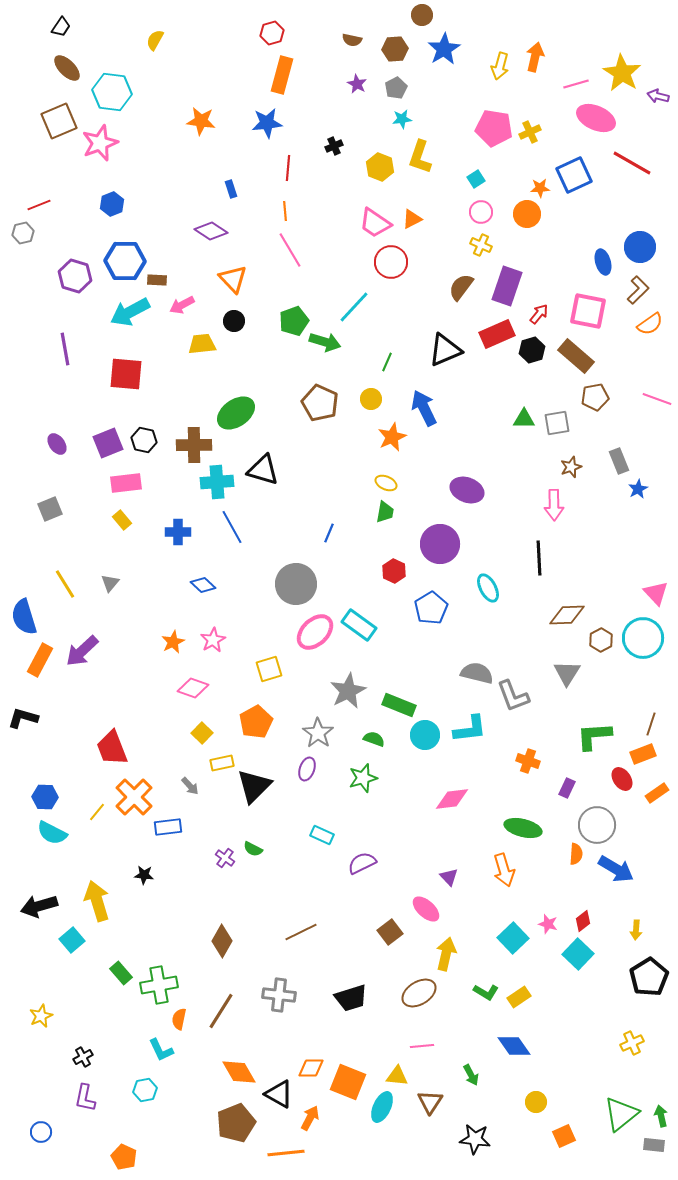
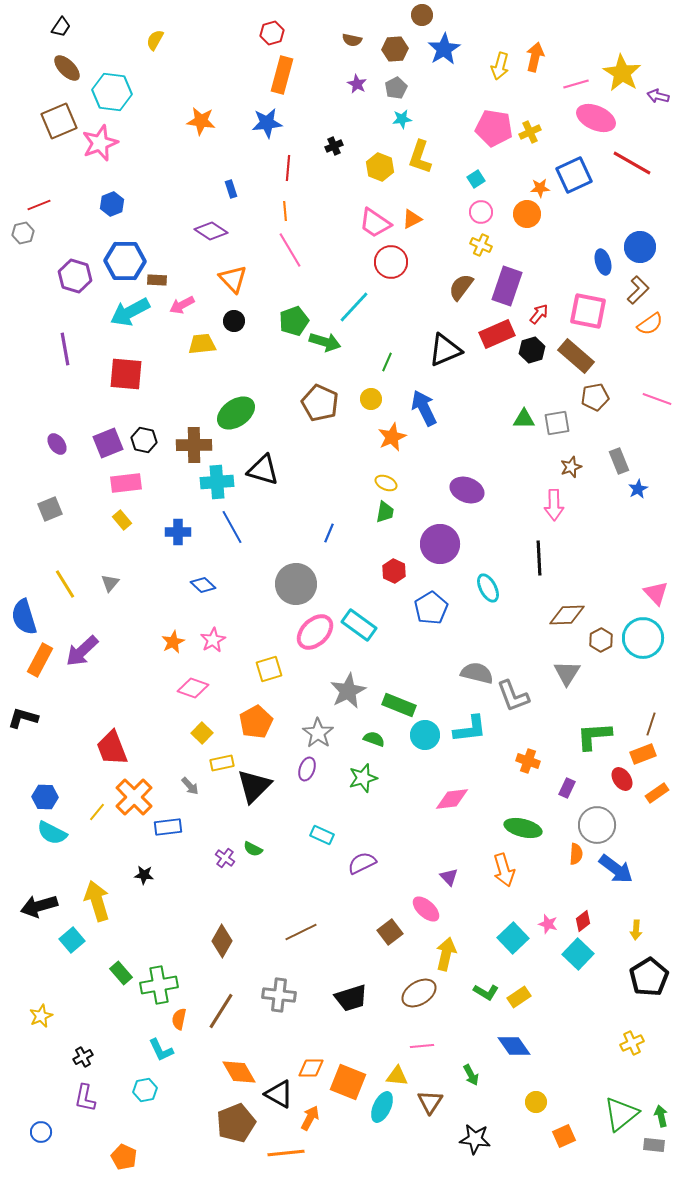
blue arrow at (616, 869): rotated 6 degrees clockwise
